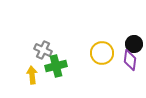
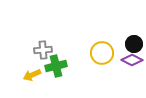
gray cross: rotated 30 degrees counterclockwise
purple diamond: moved 2 px right; rotated 70 degrees counterclockwise
yellow arrow: rotated 108 degrees counterclockwise
